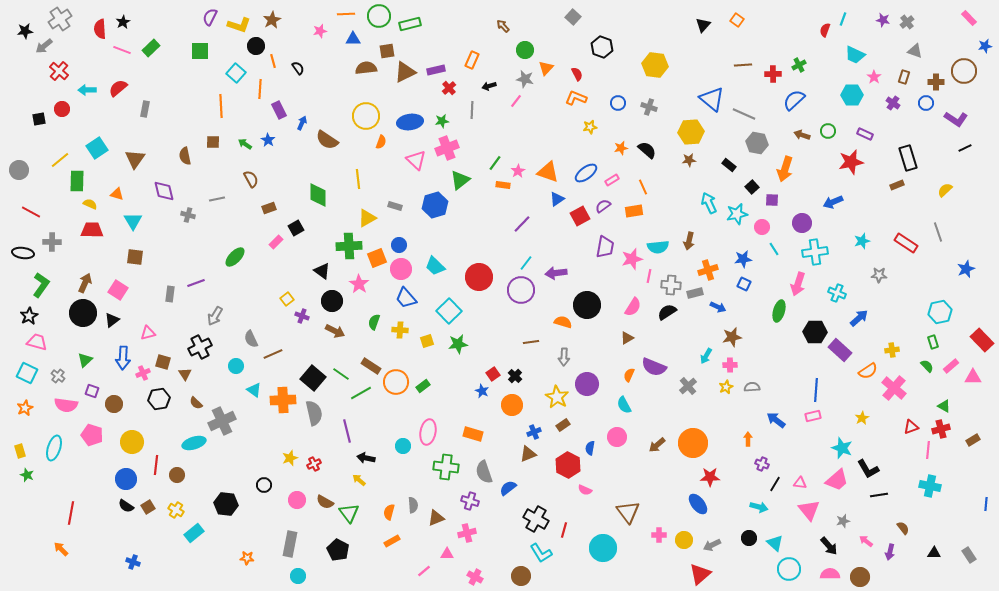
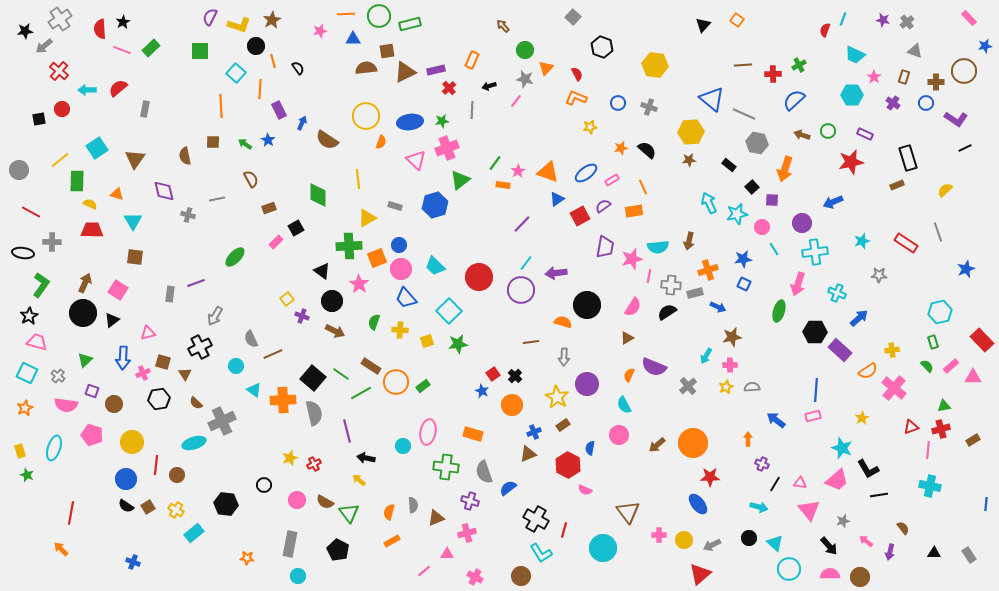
green triangle at (944, 406): rotated 40 degrees counterclockwise
pink circle at (617, 437): moved 2 px right, 2 px up
